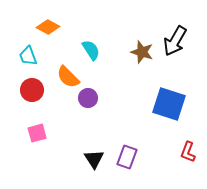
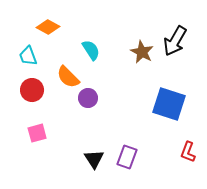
brown star: rotated 10 degrees clockwise
